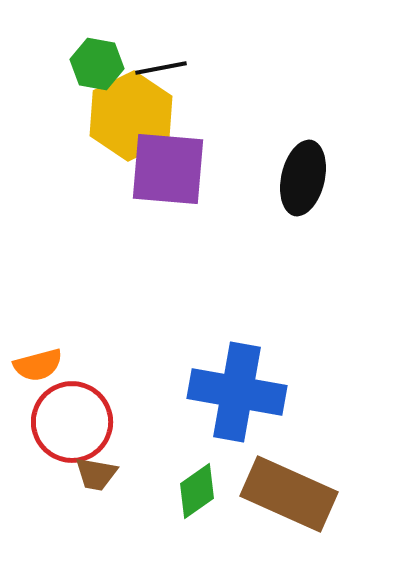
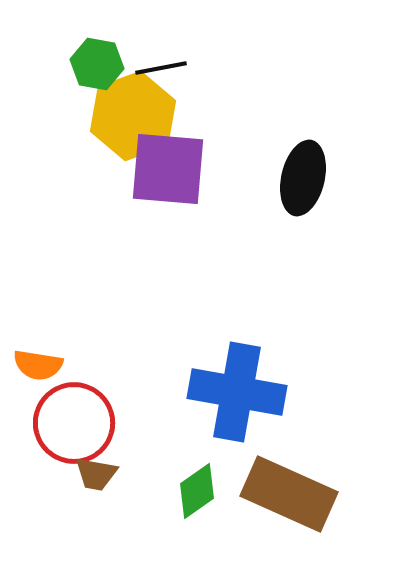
yellow hexagon: moved 2 px right; rotated 6 degrees clockwise
orange semicircle: rotated 24 degrees clockwise
red circle: moved 2 px right, 1 px down
